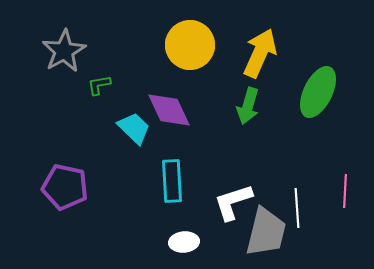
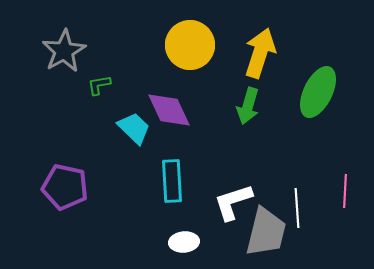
yellow arrow: rotated 6 degrees counterclockwise
